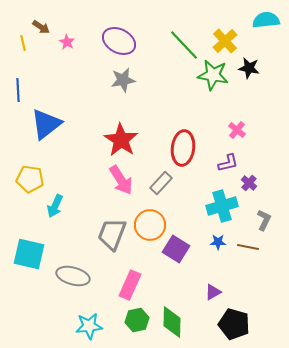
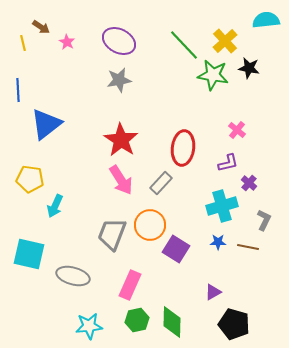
gray star: moved 4 px left
